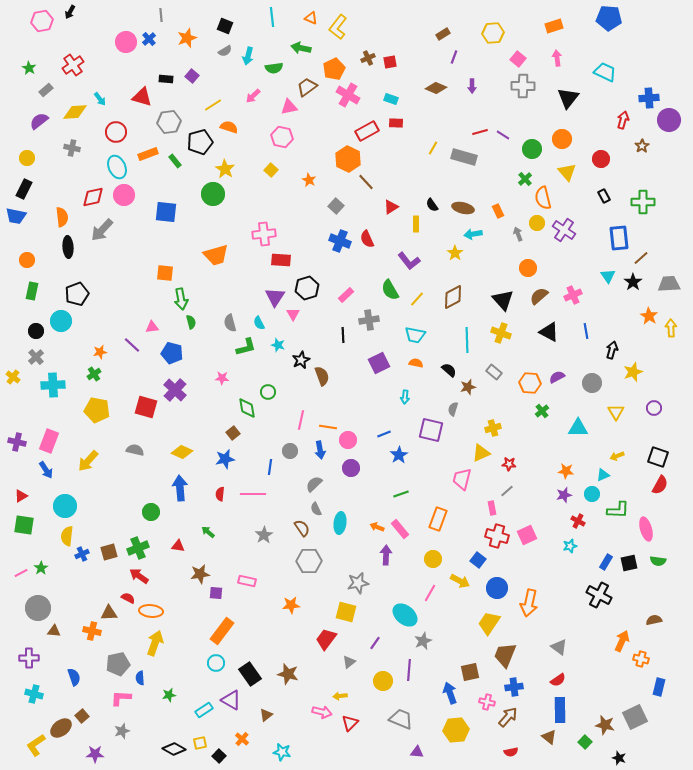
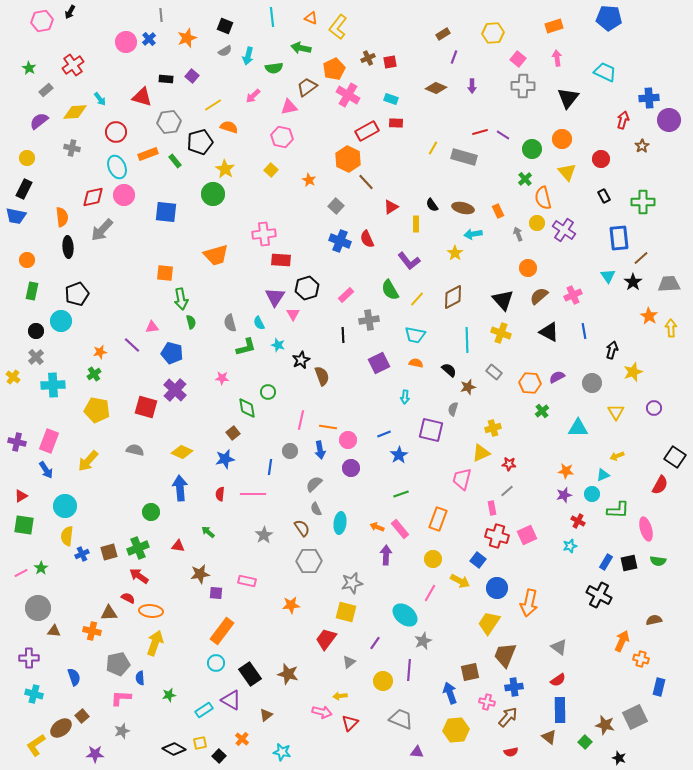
blue line at (586, 331): moved 2 px left
black square at (658, 457): moved 17 px right; rotated 15 degrees clockwise
gray star at (358, 583): moved 6 px left
